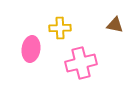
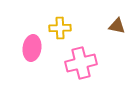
brown triangle: moved 2 px right, 1 px down
pink ellipse: moved 1 px right, 1 px up
